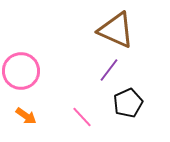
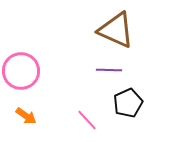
purple line: rotated 55 degrees clockwise
pink line: moved 5 px right, 3 px down
